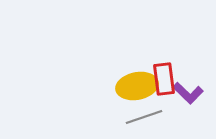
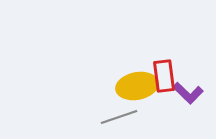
red rectangle: moved 3 px up
gray line: moved 25 px left
